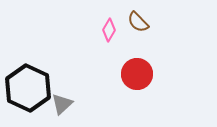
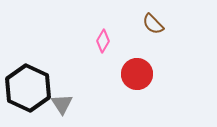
brown semicircle: moved 15 px right, 2 px down
pink diamond: moved 6 px left, 11 px down
gray triangle: rotated 20 degrees counterclockwise
